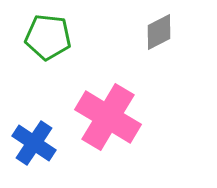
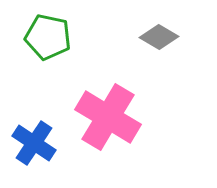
gray diamond: moved 5 px down; rotated 57 degrees clockwise
green pentagon: rotated 6 degrees clockwise
